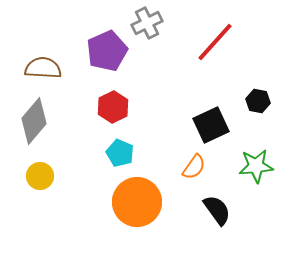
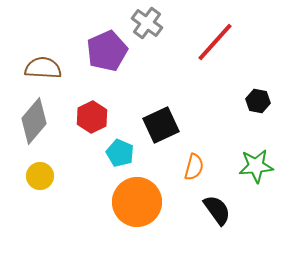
gray cross: rotated 28 degrees counterclockwise
red hexagon: moved 21 px left, 10 px down
black square: moved 50 px left
orange semicircle: rotated 20 degrees counterclockwise
